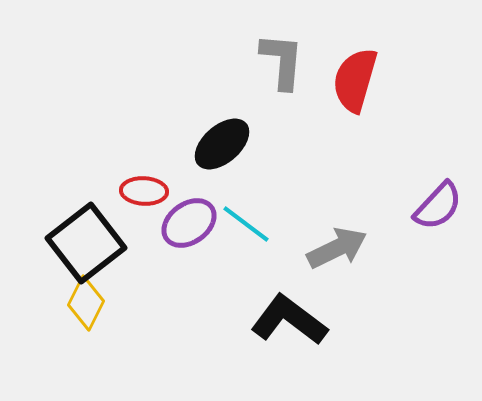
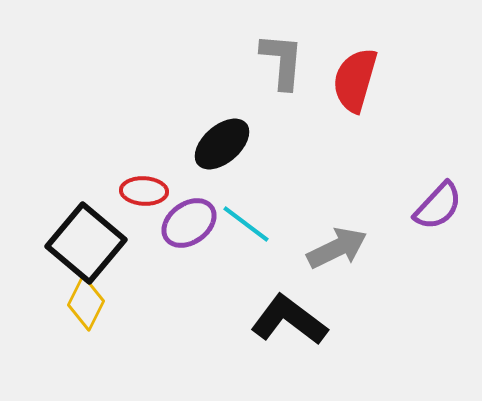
black square: rotated 12 degrees counterclockwise
